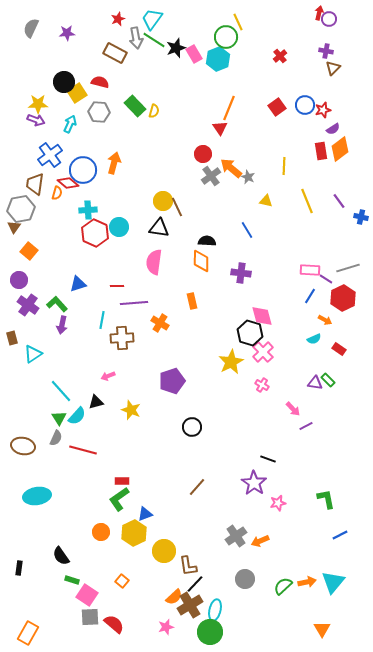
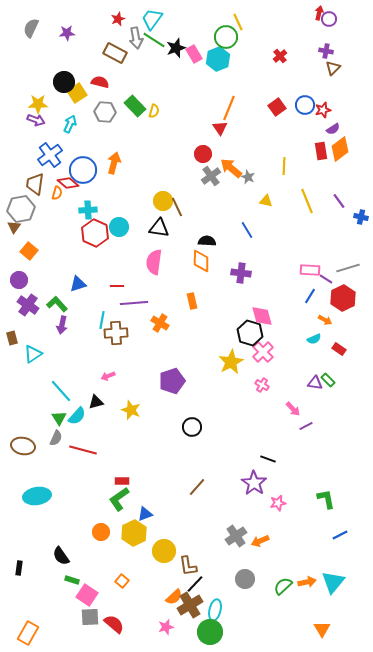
gray hexagon at (99, 112): moved 6 px right
brown cross at (122, 338): moved 6 px left, 5 px up
